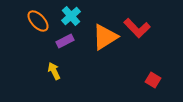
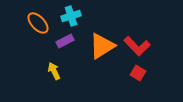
cyan cross: rotated 24 degrees clockwise
orange ellipse: moved 2 px down
red L-shape: moved 18 px down
orange triangle: moved 3 px left, 9 px down
red square: moved 15 px left, 7 px up
